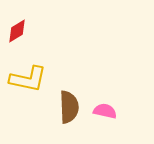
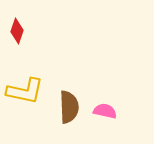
red diamond: rotated 40 degrees counterclockwise
yellow L-shape: moved 3 px left, 12 px down
